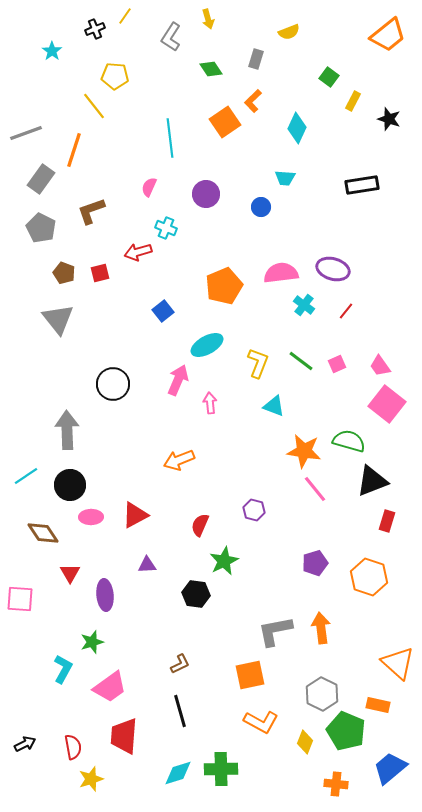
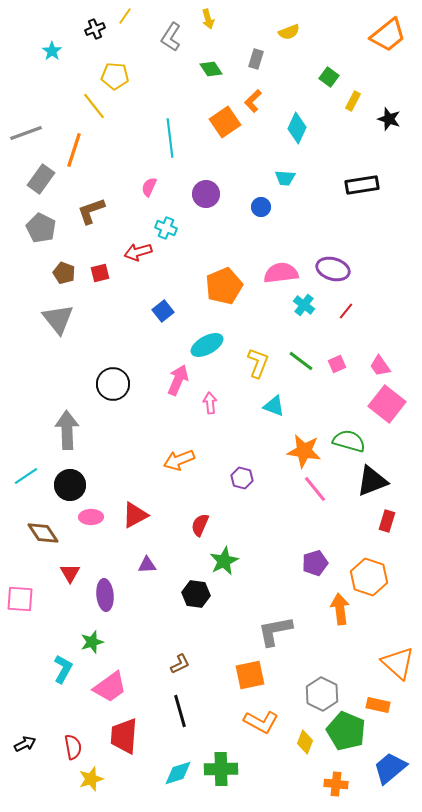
purple hexagon at (254, 510): moved 12 px left, 32 px up
orange arrow at (321, 628): moved 19 px right, 19 px up
